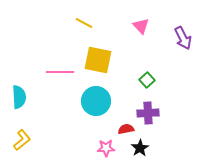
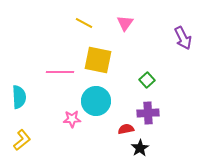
pink triangle: moved 16 px left, 3 px up; rotated 18 degrees clockwise
pink star: moved 34 px left, 29 px up
